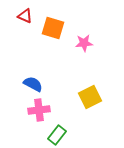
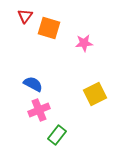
red triangle: rotated 42 degrees clockwise
orange square: moved 4 px left
yellow square: moved 5 px right, 3 px up
pink cross: rotated 15 degrees counterclockwise
